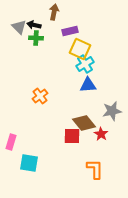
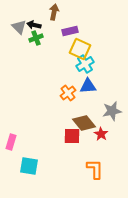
green cross: rotated 24 degrees counterclockwise
blue triangle: moved 1 px down
orange cross: moved 28 px right, 3 px up
cyan square: moved 3 px down
